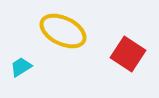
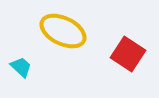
cyan trapezoid: rotated 75 degrees clockwise
